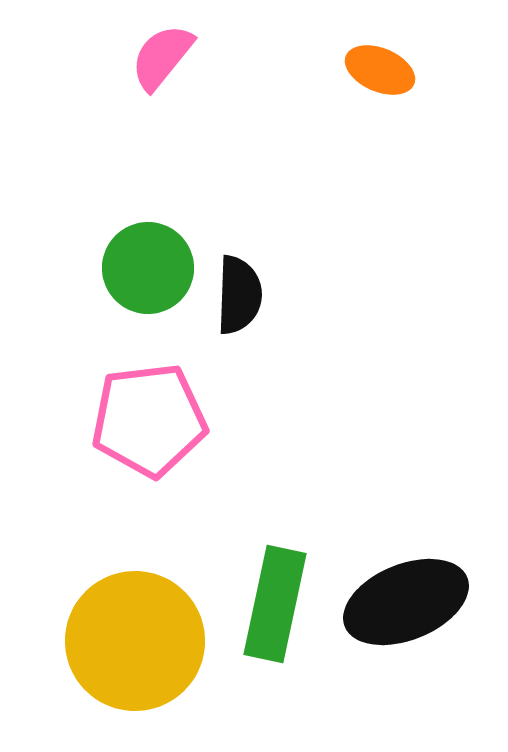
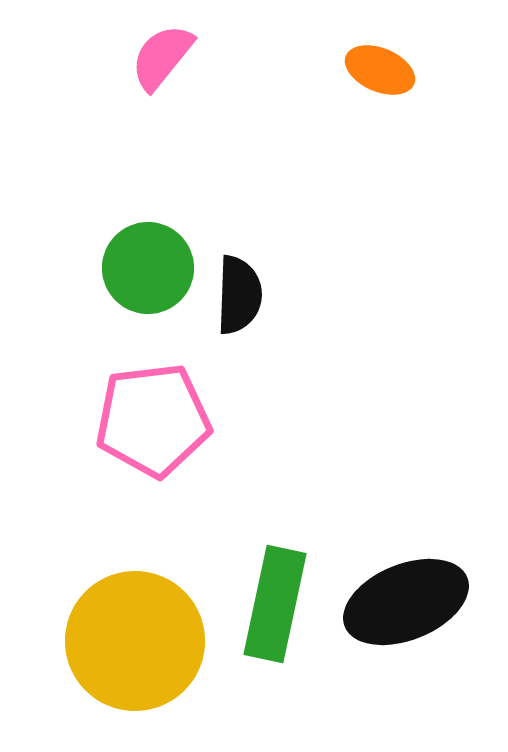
pink pentagon: moved 4 px right
